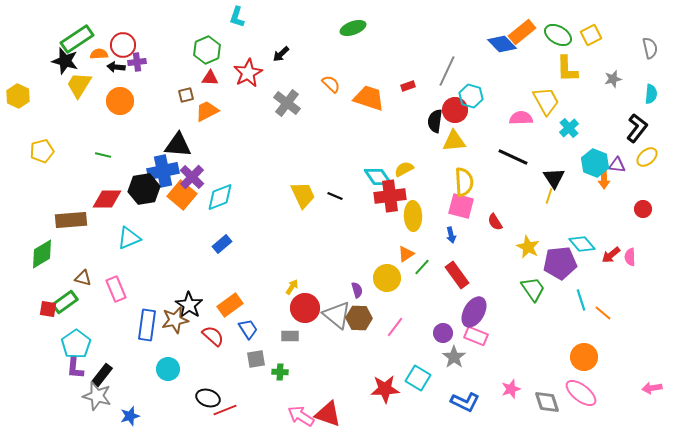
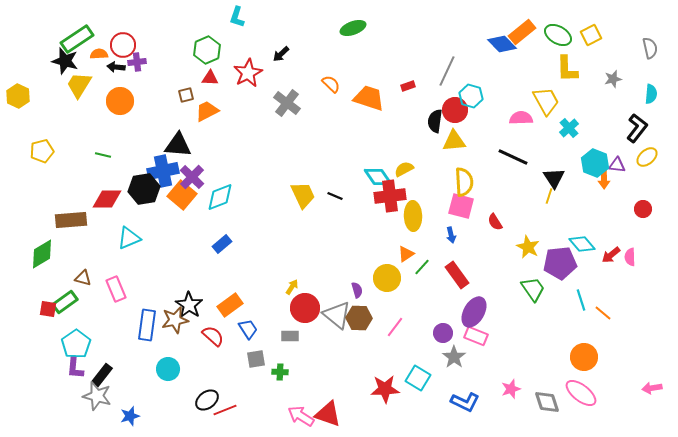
black ellipse at (208, 398): moved 1 px left, 2 px down; rotated 55 degrees counterclockwise
